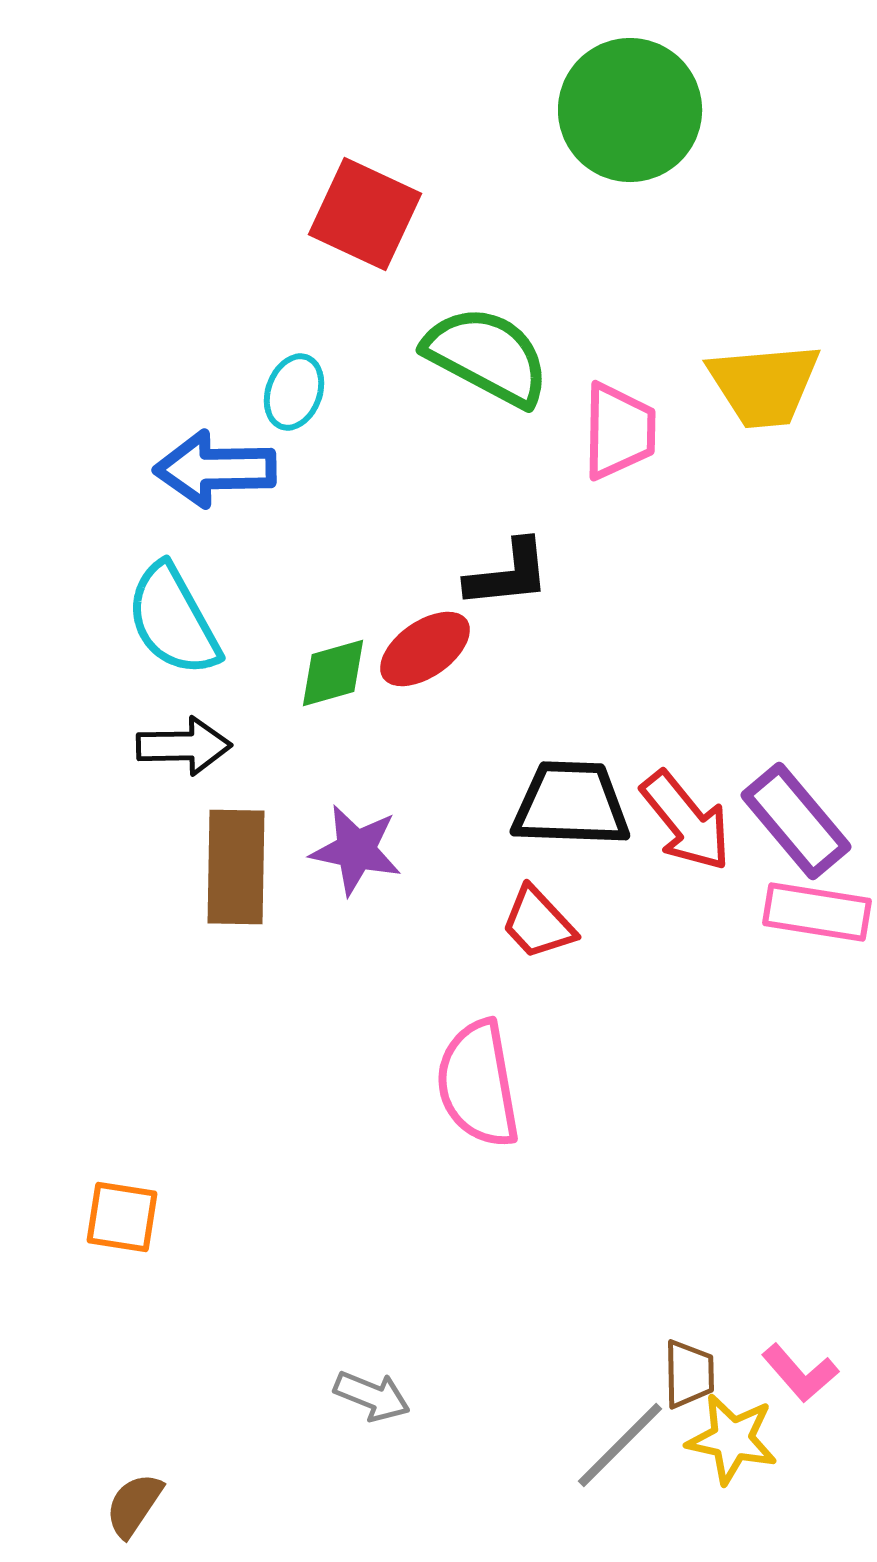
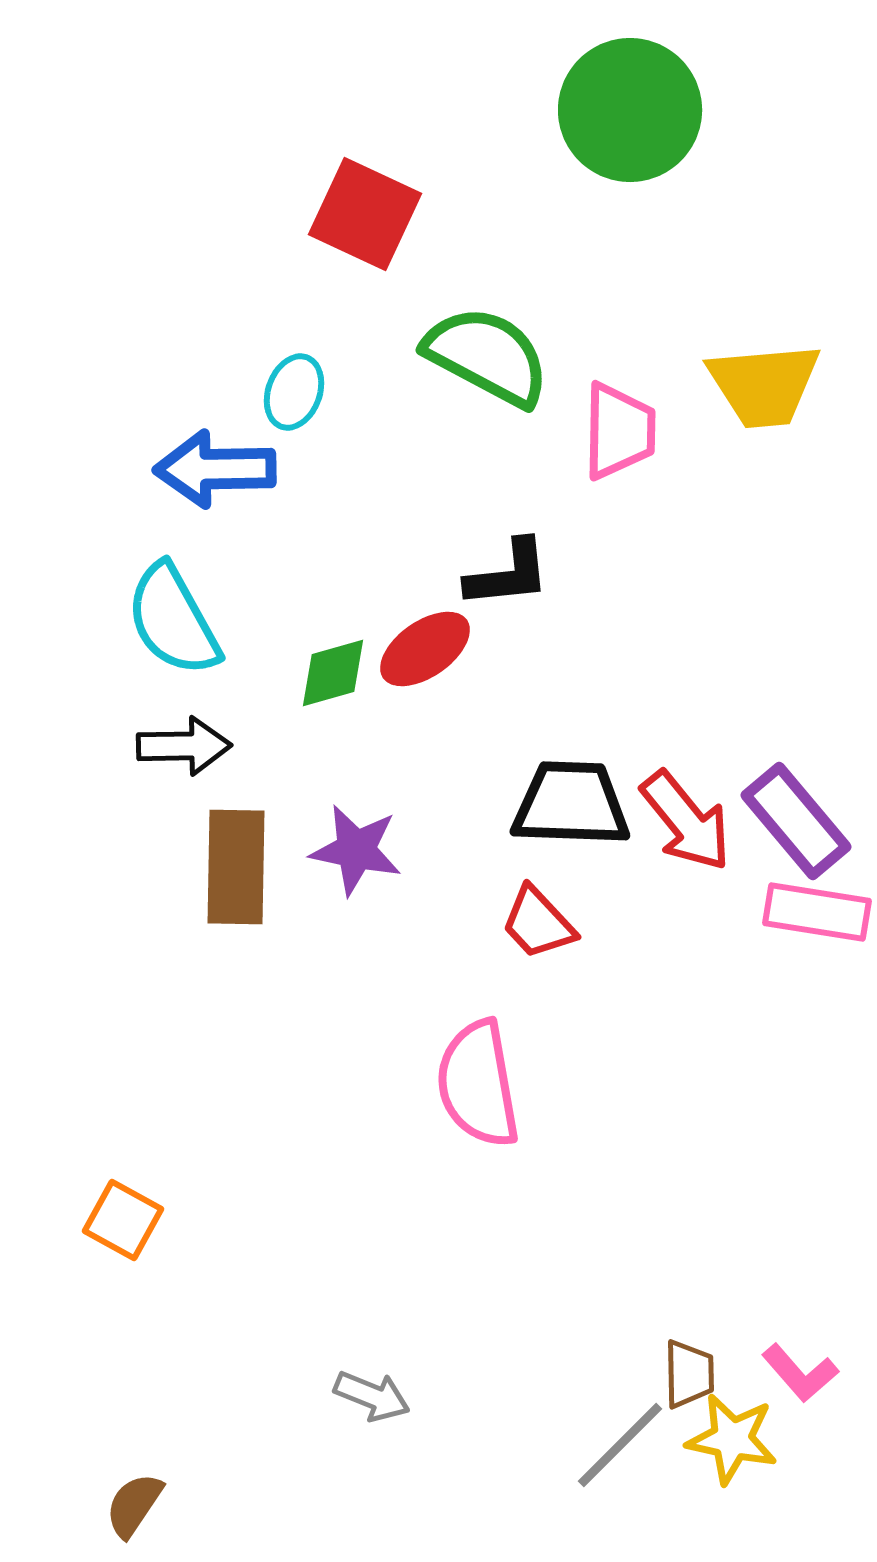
orange square: moved 1 px right, 3 px down; rotated 20 degrees clockwise
